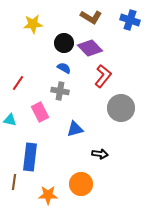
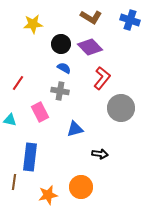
black circle: moved 3 px left, 1 px down
purple diamond: moved 1 px up
red L-shape: moved 1 px left, 2 px down
orange circle: moved 3 px down
orange star: rotated 12 degrees counterclockwise
